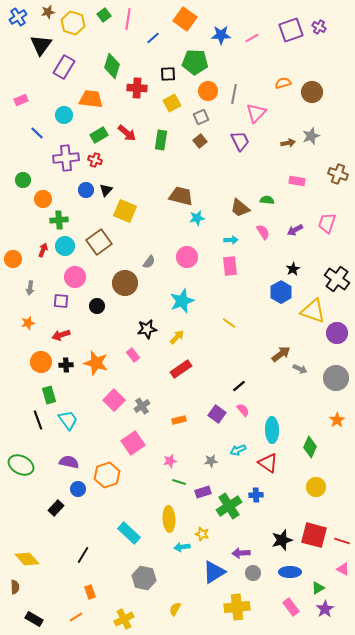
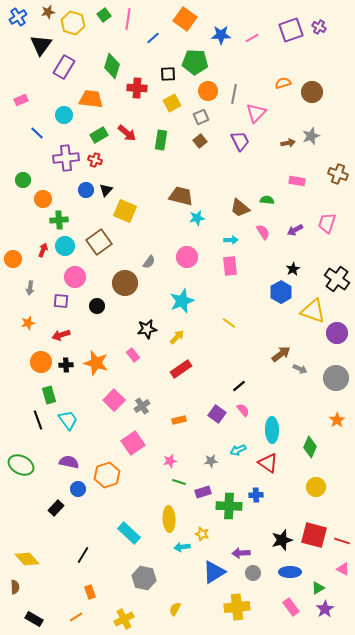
green cross at (229, 506): rotated 35 degrees clockwise
